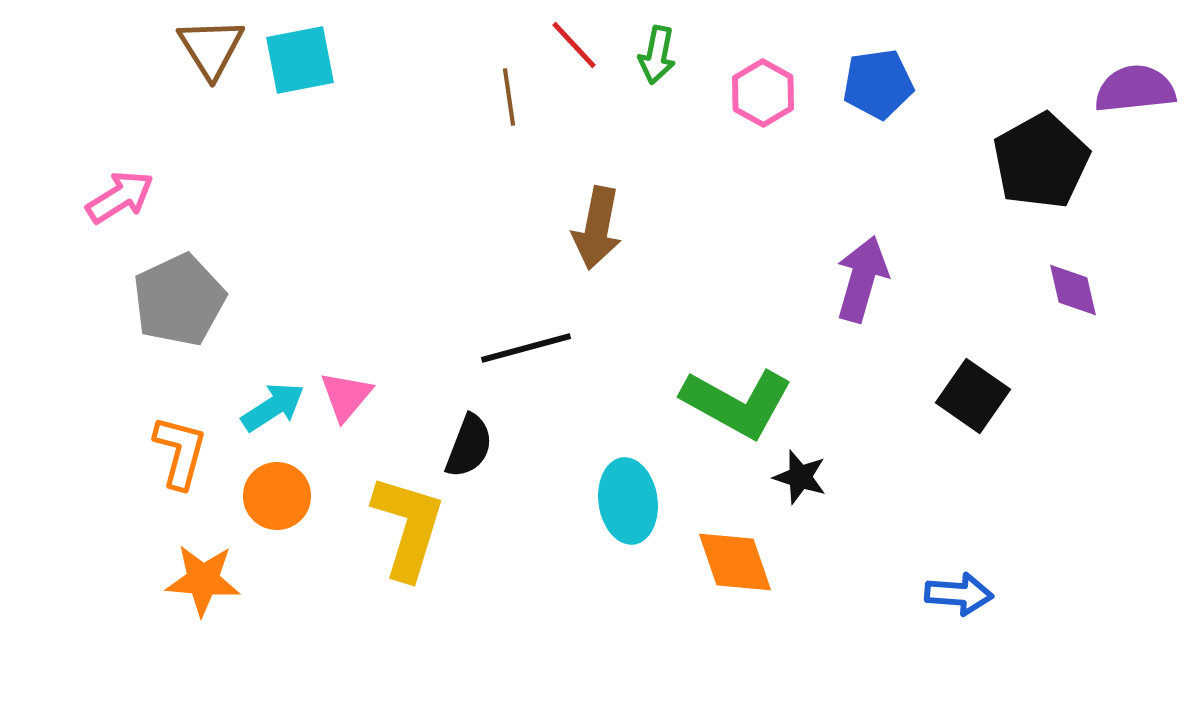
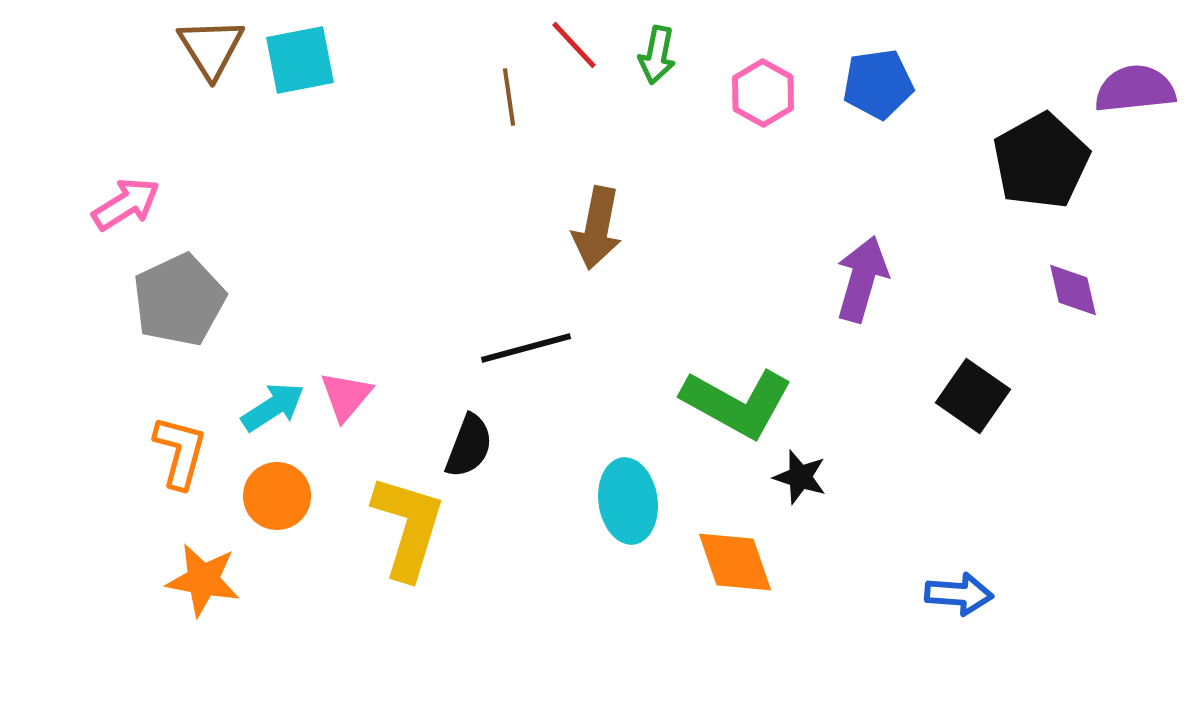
pink arrow: moved 6 px right, 7 px down
orange star: rotated 6 degrees clockwise
